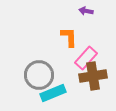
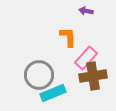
orange L-shape: moved 1 px left
